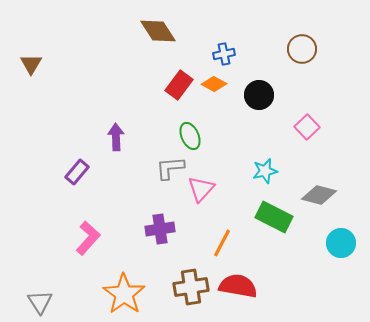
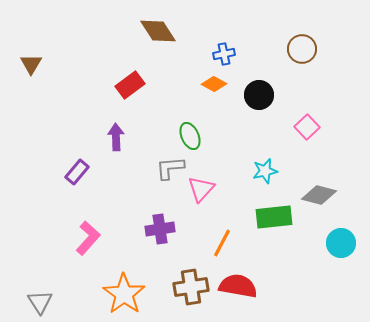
red rectangle: moved 49 px left; rotated 16 degrees clockwise
green rectangle: rotated 33 degrees counterclockwise
